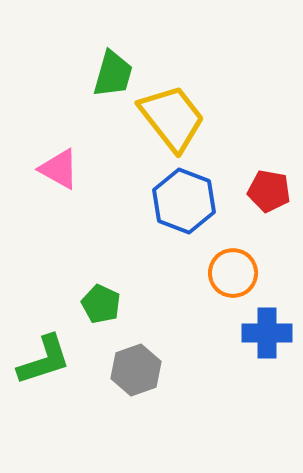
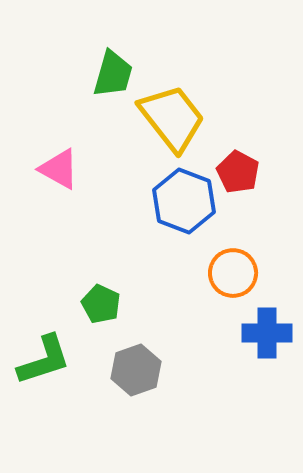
red pentagon: moved 31 px left, 19 px up; rotated 18 degrees clockwise
